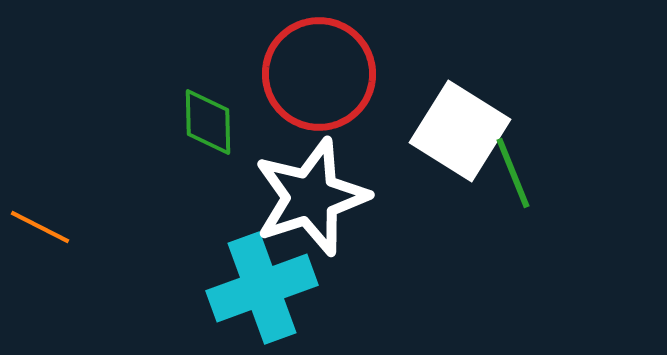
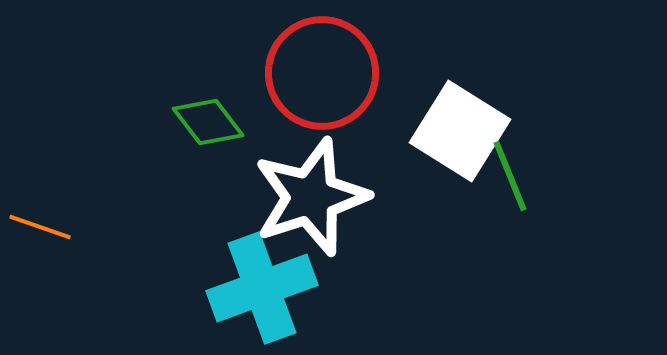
red circle: moved 3 px right, 1 px up
green diamond: rotated 36 degrees counterclockwise
green line: moved 3 px left, 3 px down
orange line: rotated 8 degrees counterclockwise
